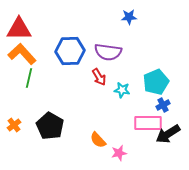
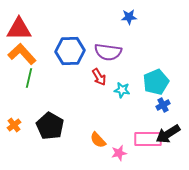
pink rectangle: moved 16 px down
